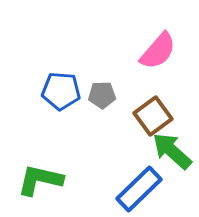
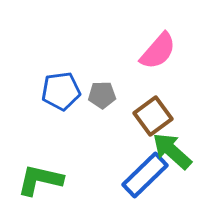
blue pentagon: rotated 12 degrees counterclockwise
blue rectangle: moved 6 px right, 14 px up
